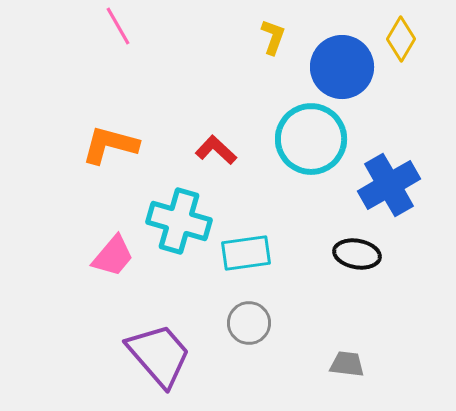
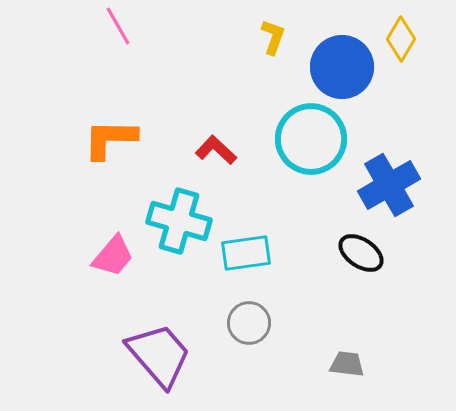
orange L-shape: moved 6 px up; rotated 14 degrees counterclockwise
black ellipse: moved 4 px right, 1 px up; rotated 24 degrees clockwise
